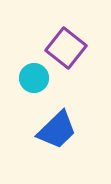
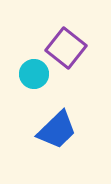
cyan circle: moved 4 px up
